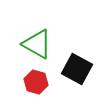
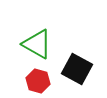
red hexagon: moved 2 px right, 1 px up
